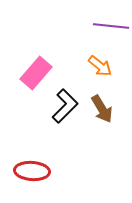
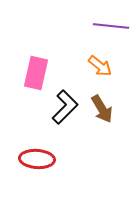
pink rectangle: rotated 28 degrees counterclockwise
black L-shape: moved 1 px down
red ellipse: moved 5 px right, 12 px up
